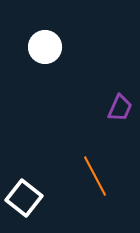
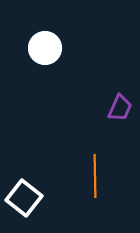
white circle: moved 1 px down
orange line: rotated 27 degrees clockwise
